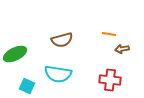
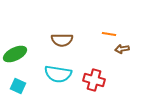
brown semicircle: rotated 15 degrees clockwise
red cross: moved 16 px left; rotated 10 degrees clockwise
cyan square: moved 9 px left
